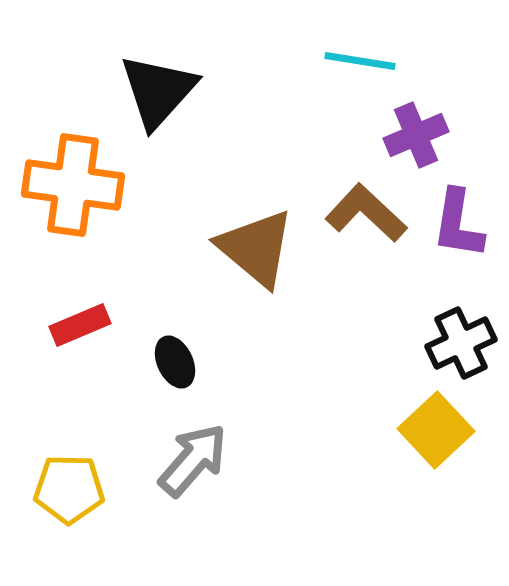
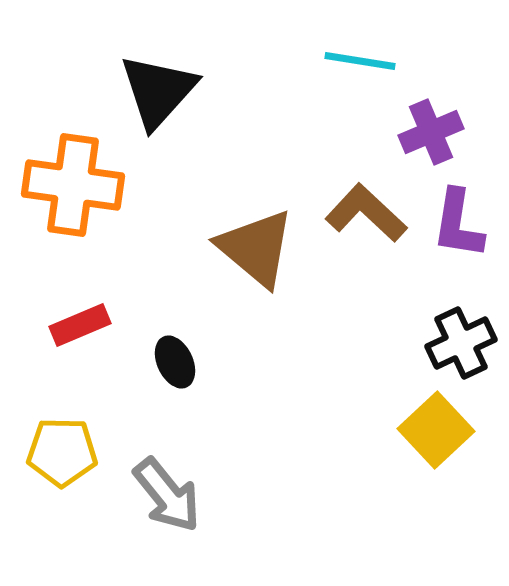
purple cross: moved 15 px right, 3 px up
gray arrow: moved 26 px left, 35 px down; rotated 100 degrees clockwise
yellow pentagon: moved 7 px left, 37 px up
